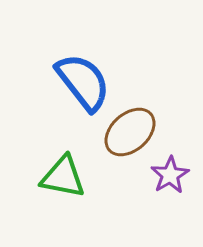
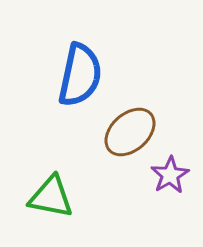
blue semicircle: moved 3 px left, 7 px up; rotated 50 degrees clockwise
green triangle: moved 12 px left, 20 px down
